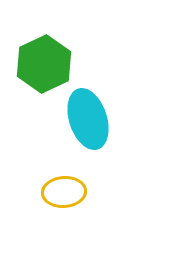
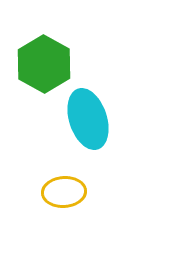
green hexagon: rotated 6 degrees counterclockwise
